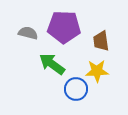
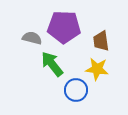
gray semicircle: moved 4 px right, 5 px down
green arrow: rotated 16 degrees clockwise
yellow star: moved 2 px up; rotated 10 degrees clockwise
blue circle: moved 1 px down
